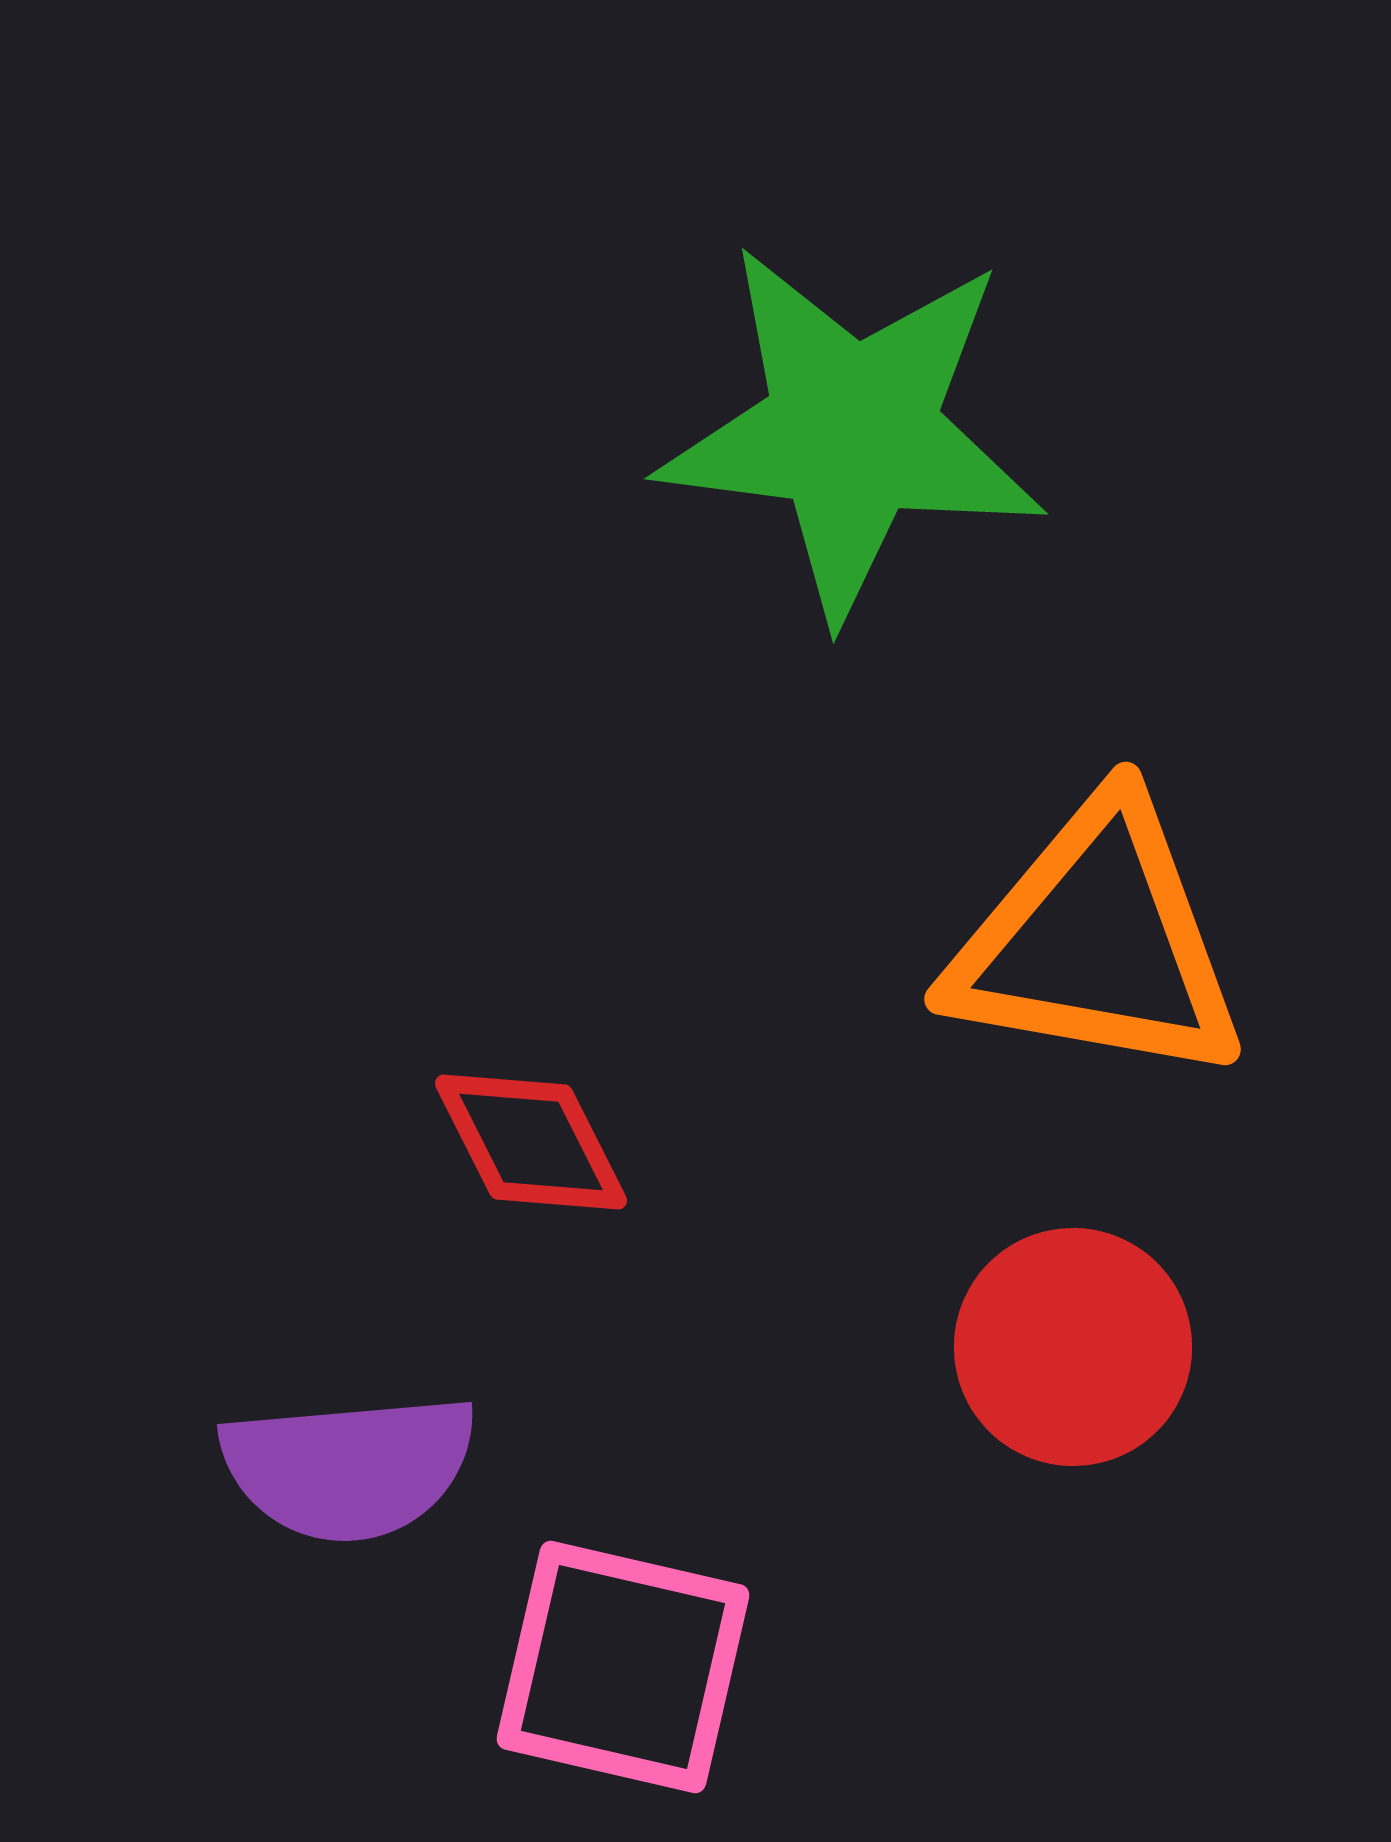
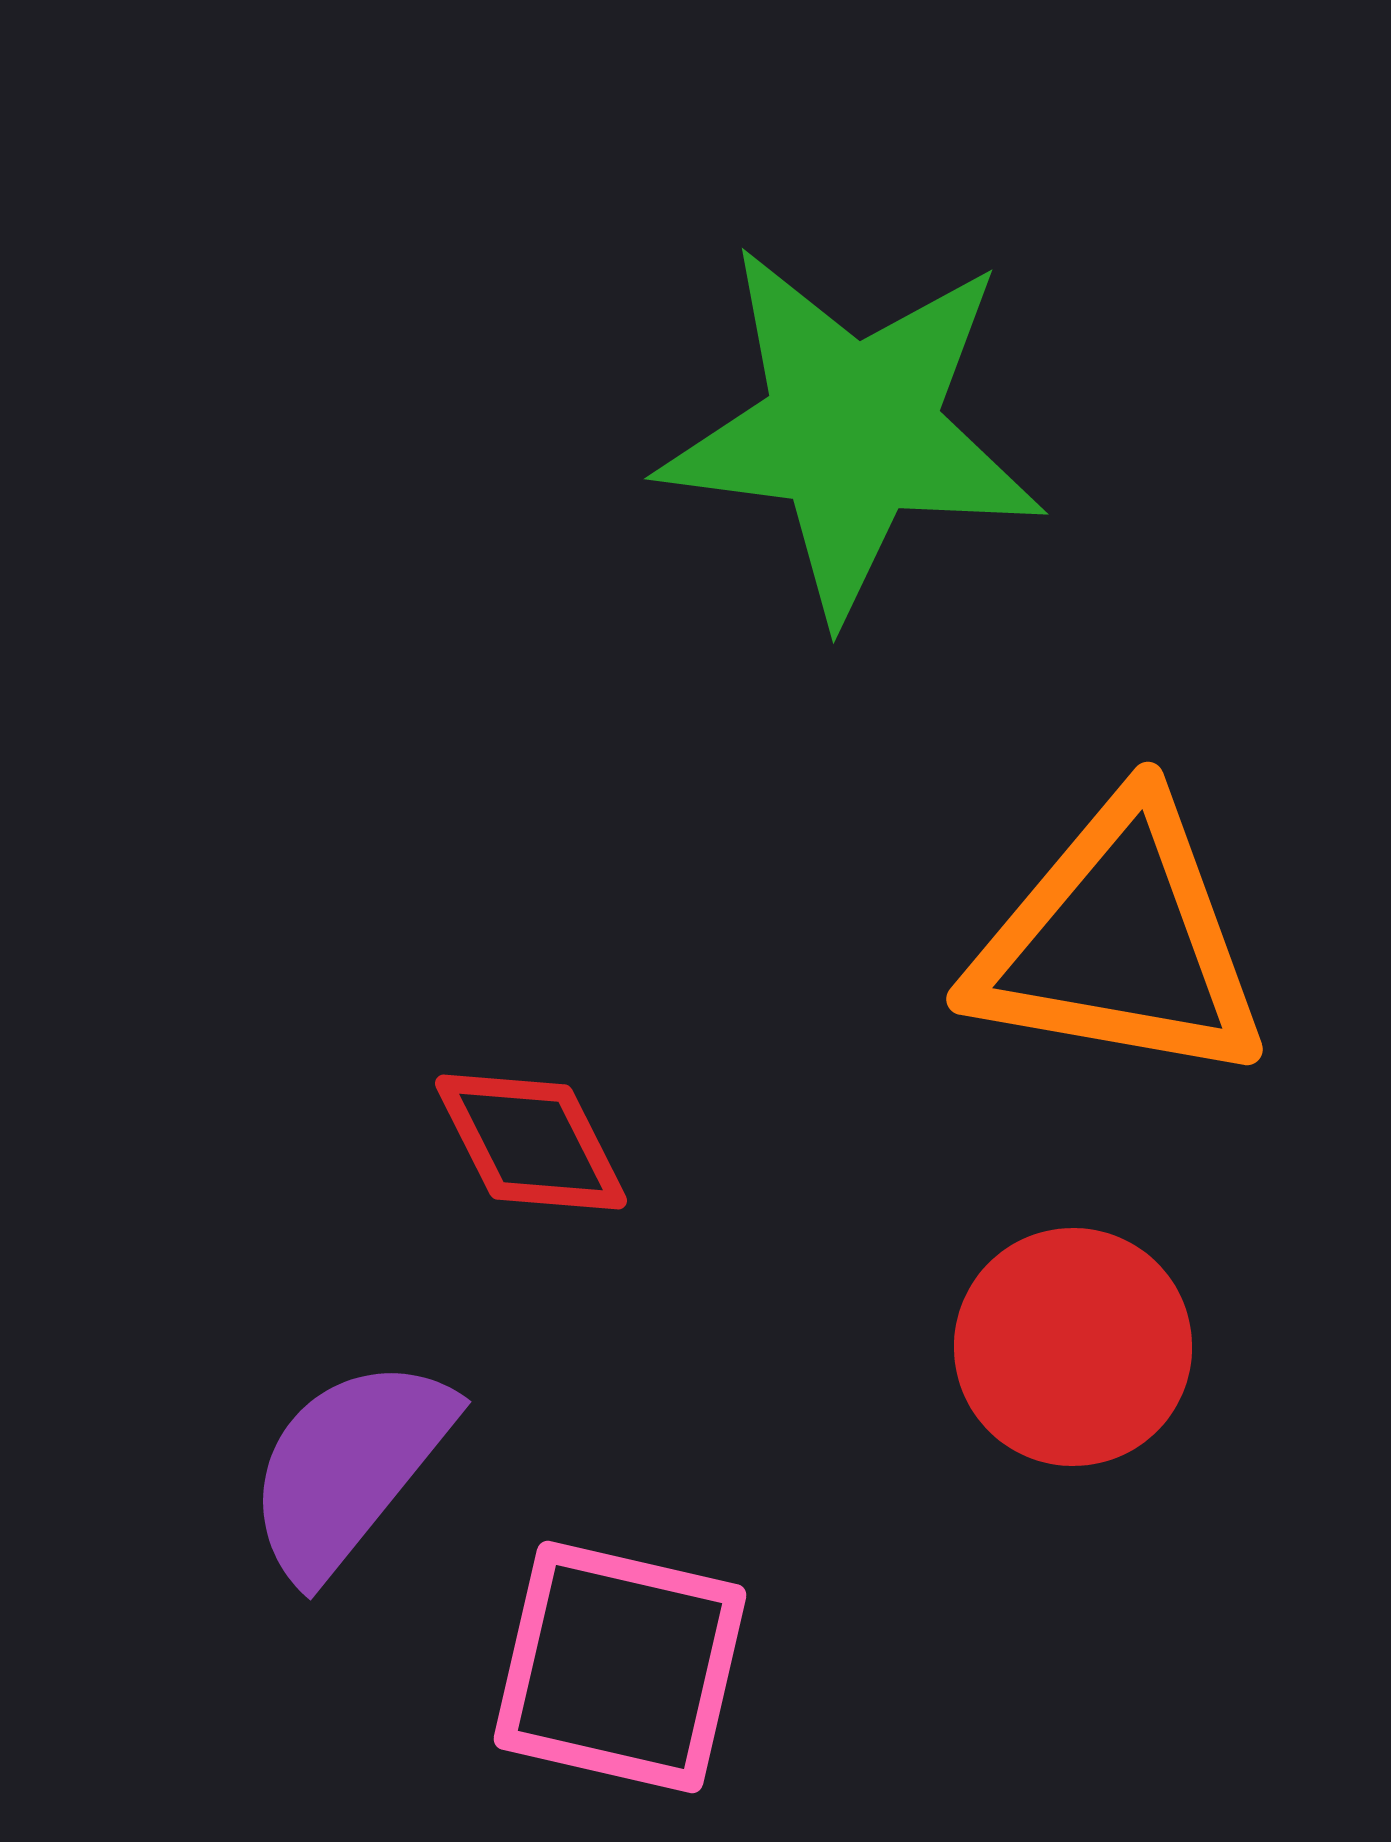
orange triangle: moved 22 px right
purple semicircle: rotated 134 degrees clockwise
pink square: moved 3 px left
